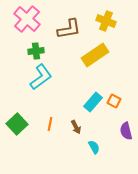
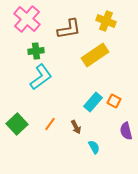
orange line: rotated 24 degrees clockwise
